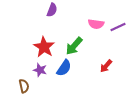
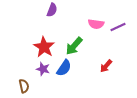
purple star: moved 3 px right, 1 px up
